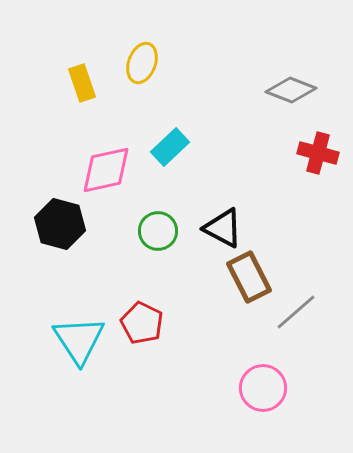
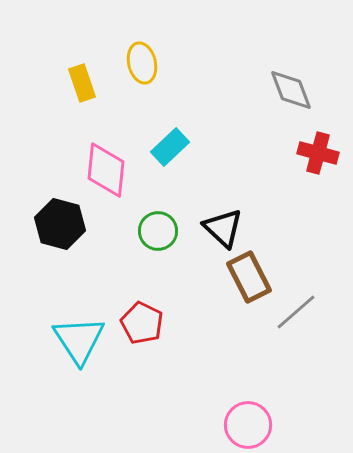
yellow ellipse: rotated 33 degrees counterclockwise
gray diamond: rotated 48 degrees clockwise
pink diamond: rotated 72 degrees counterclockwise
black triangle: rotated 15 degrees clockwise
pink circle: moved 15 px left, 37 px down
